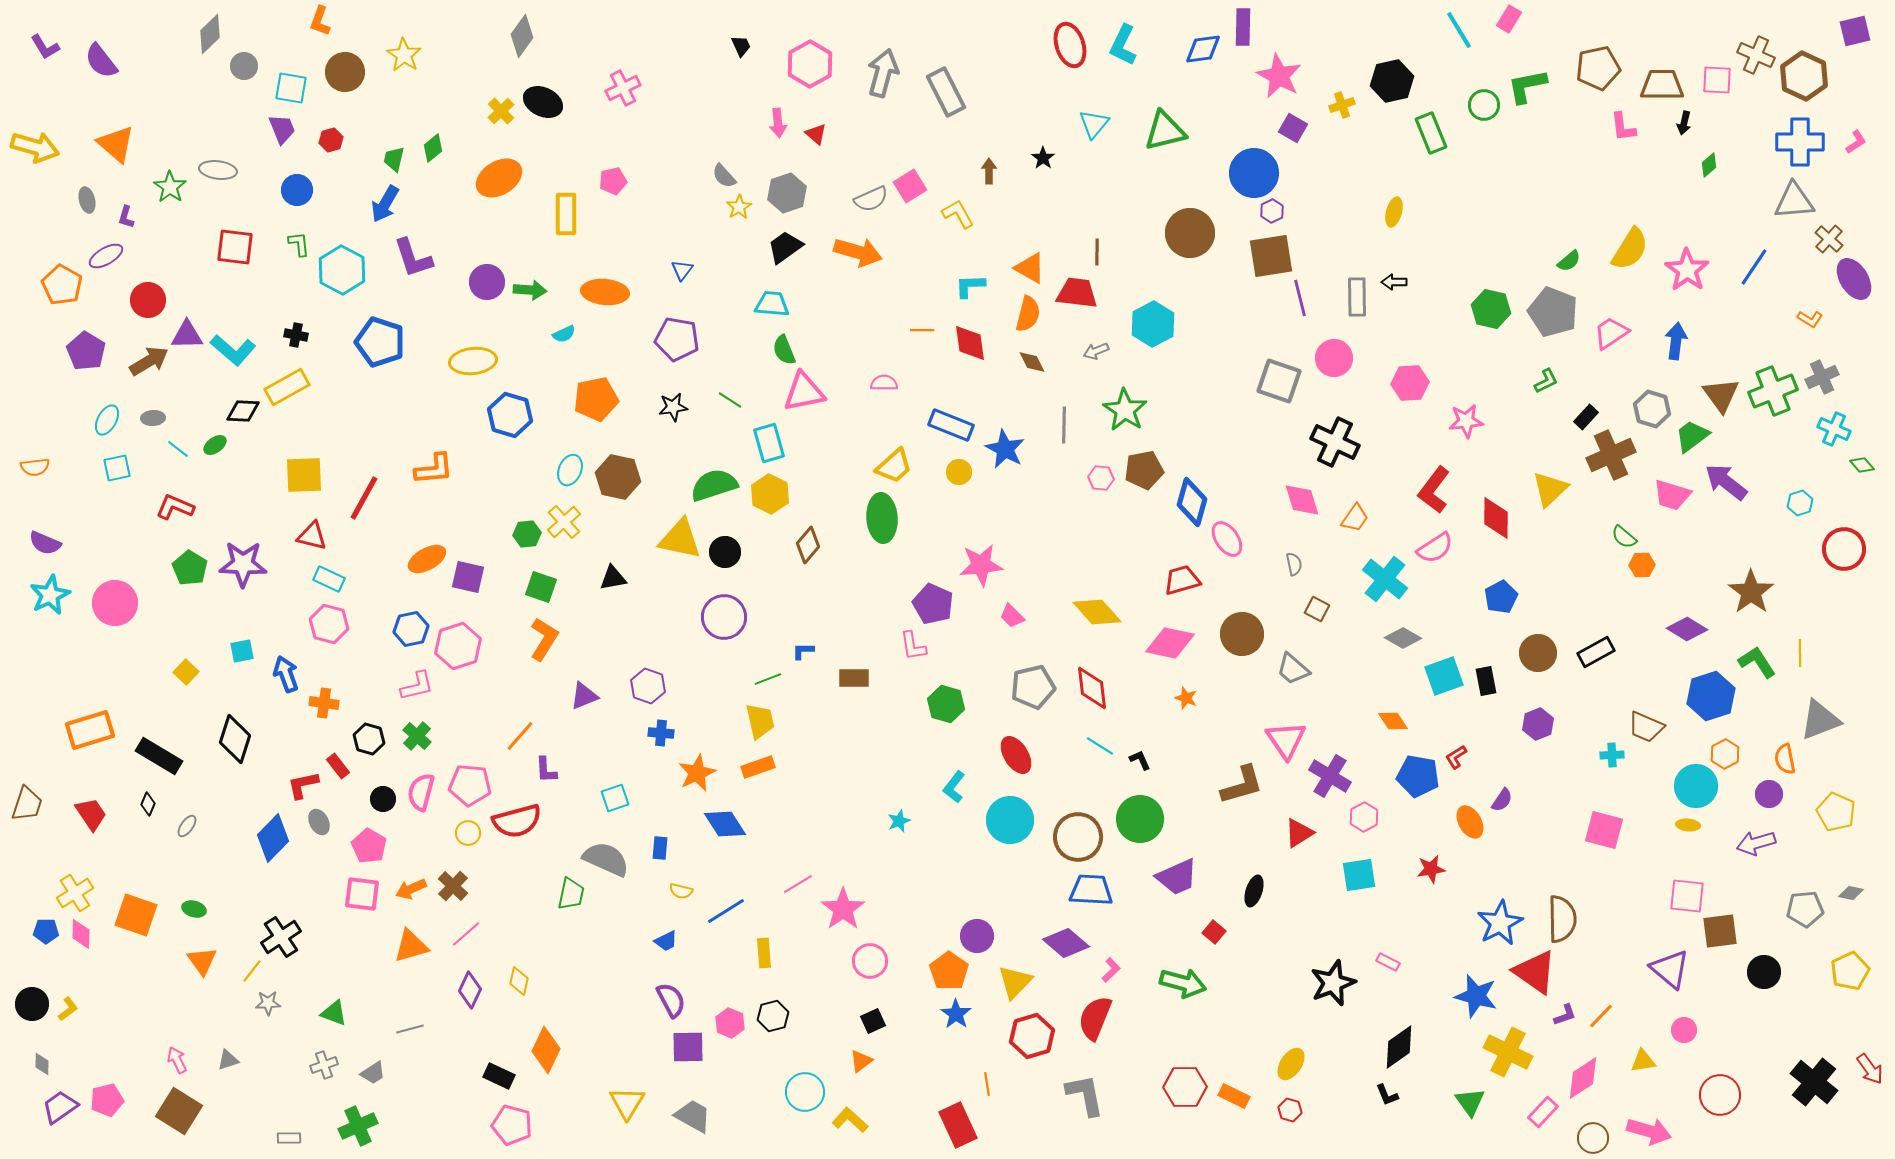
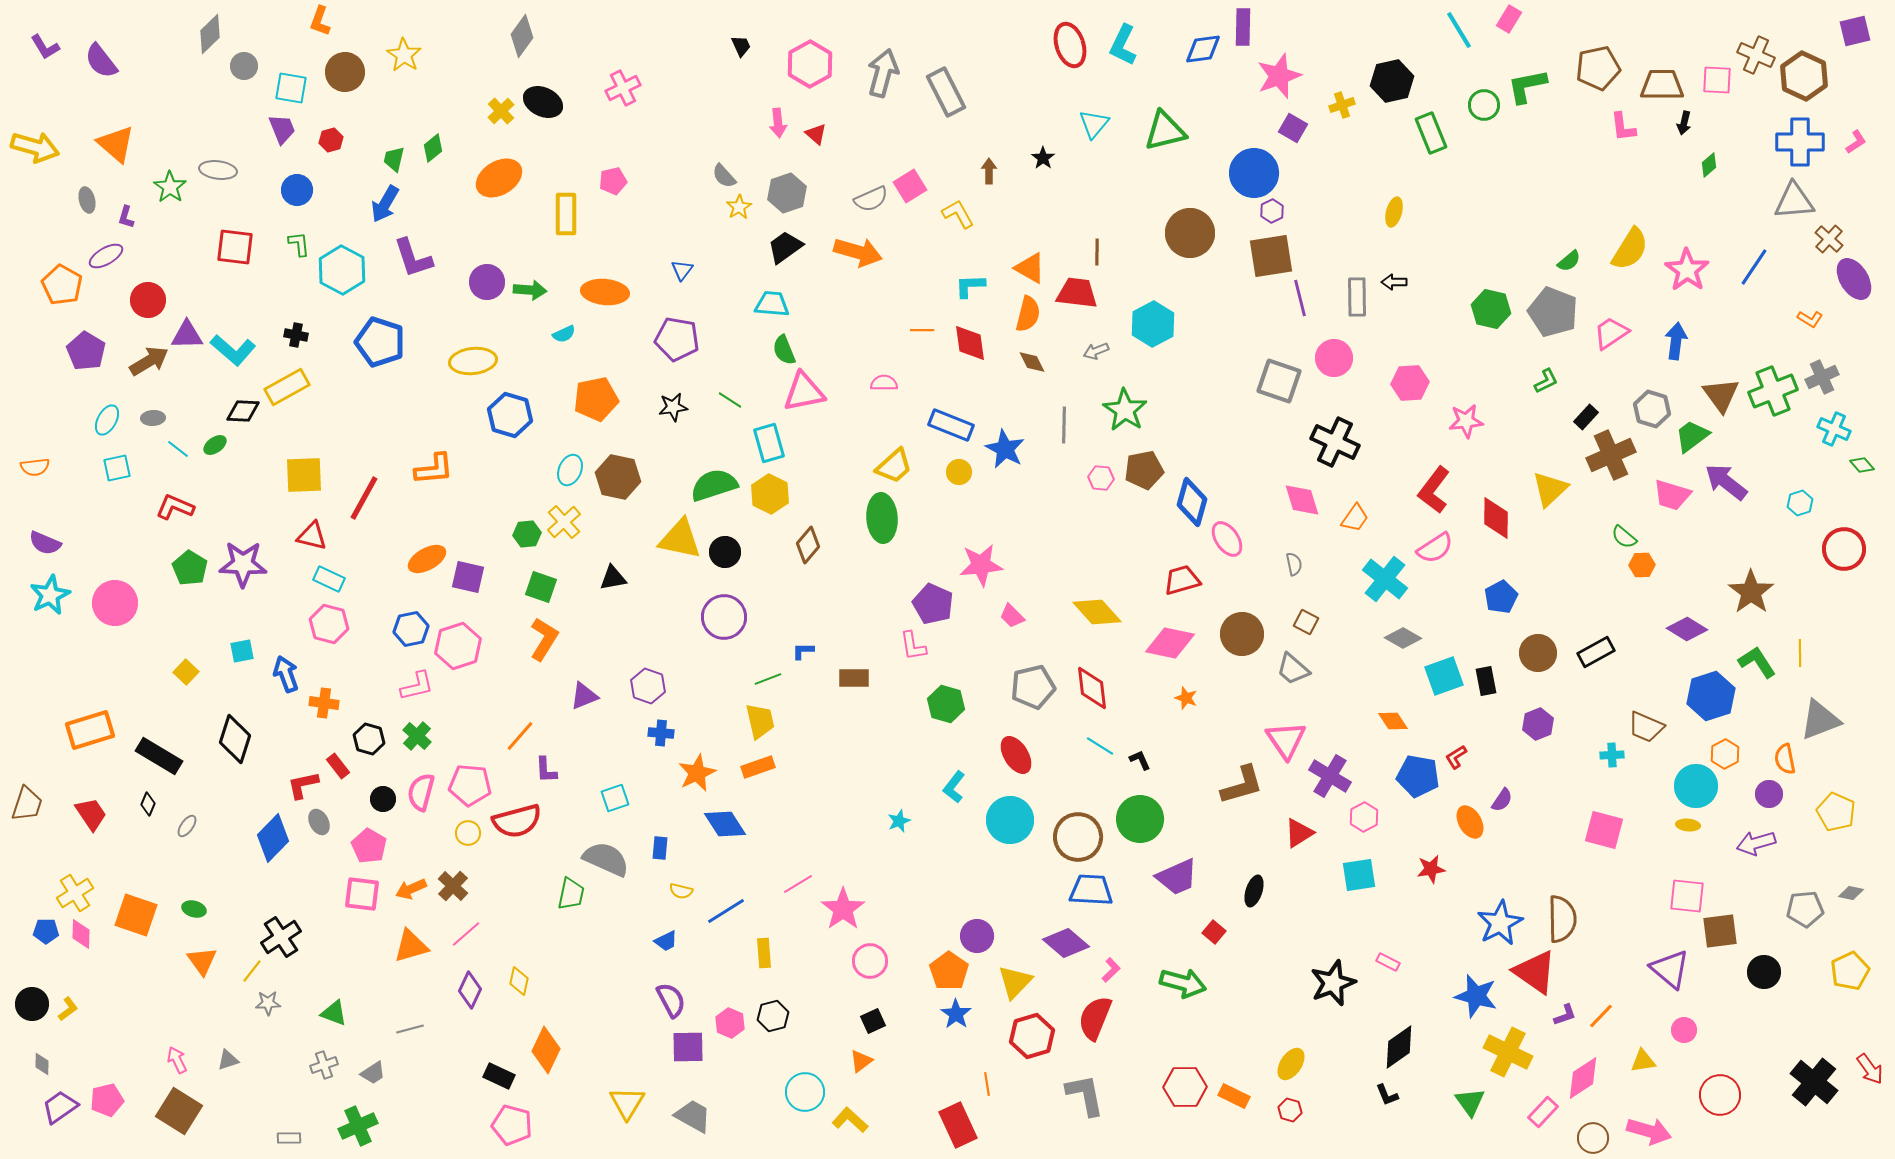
pink star at (1279, 76): rotated 24 degrees clockwise
brown square at (1317, 609): moved 11 px left, 13 px down
